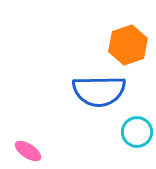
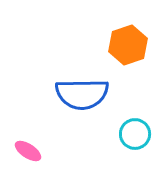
blue semicircle: moved 17 px left, 3 px down
cyan circle: moved 2 px left, 2 px down
